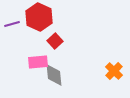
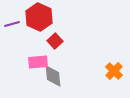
gray diamond: moved 1 px left, 1 px down
